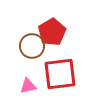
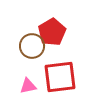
red square: moved 3 px down
